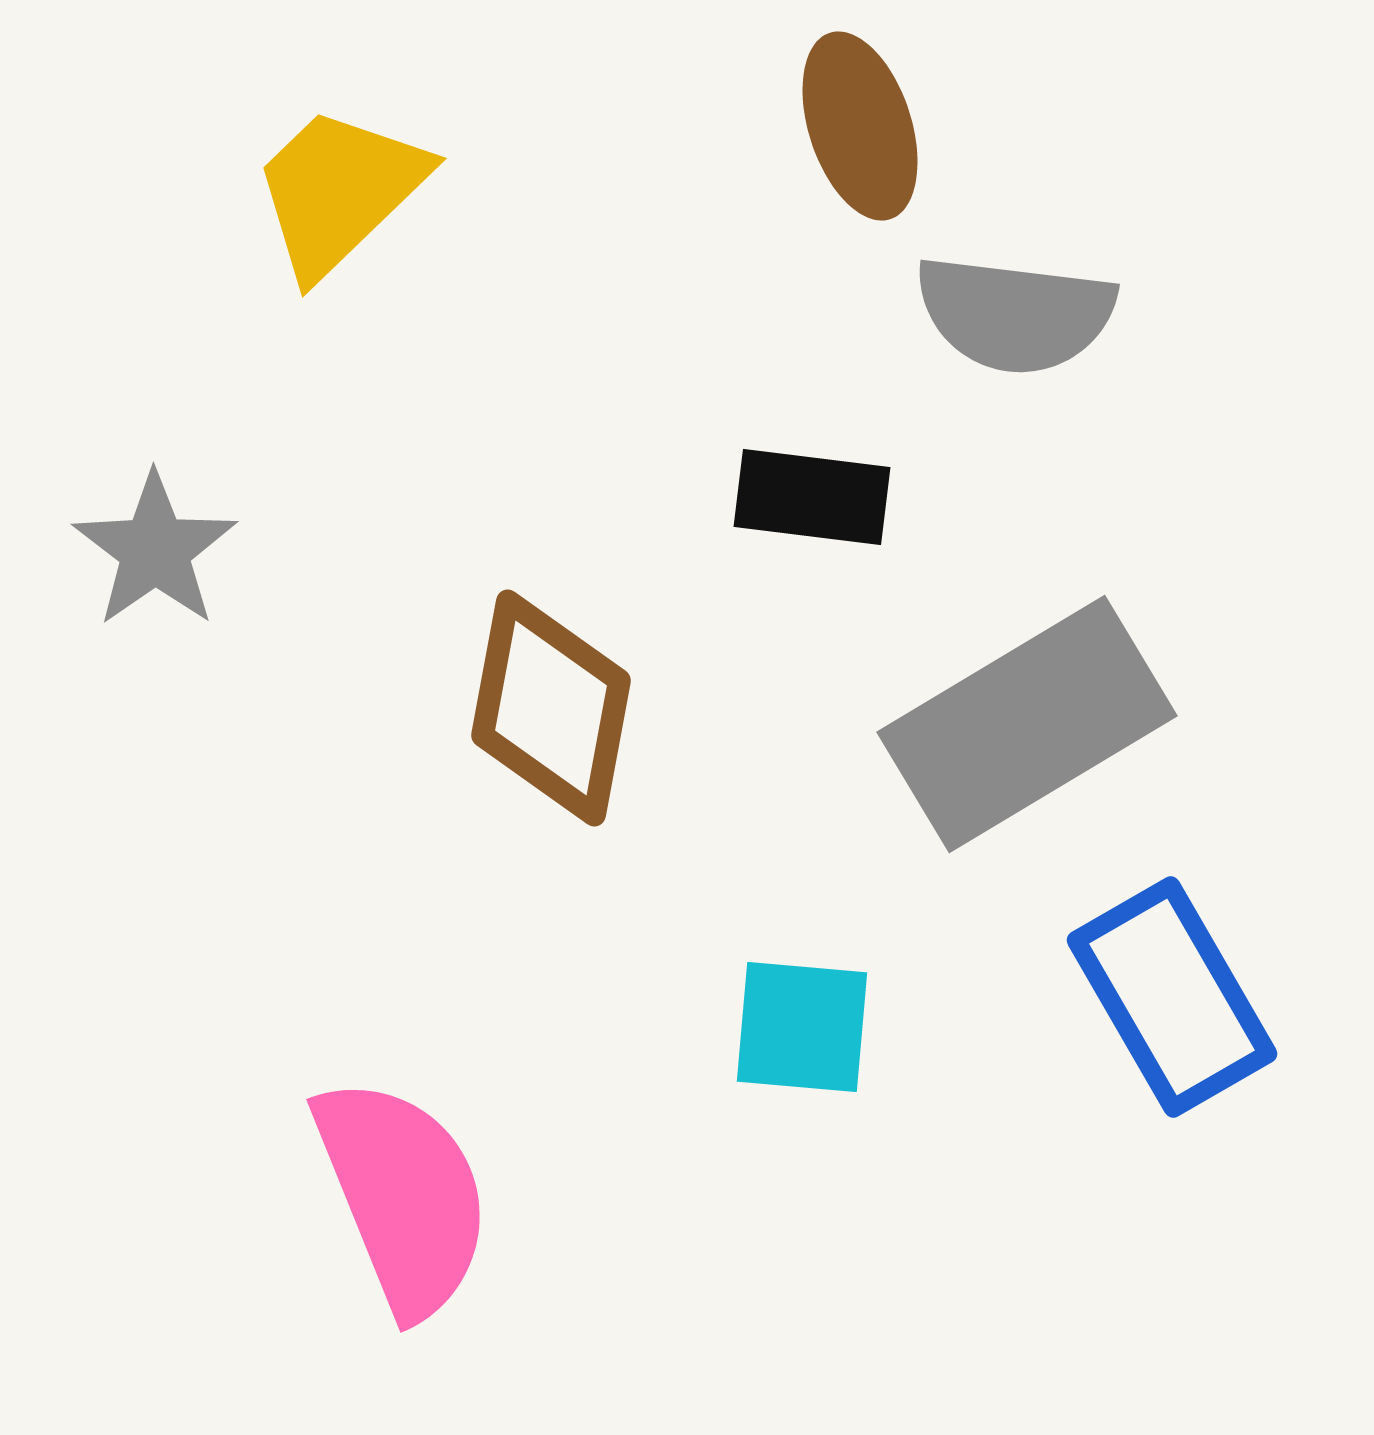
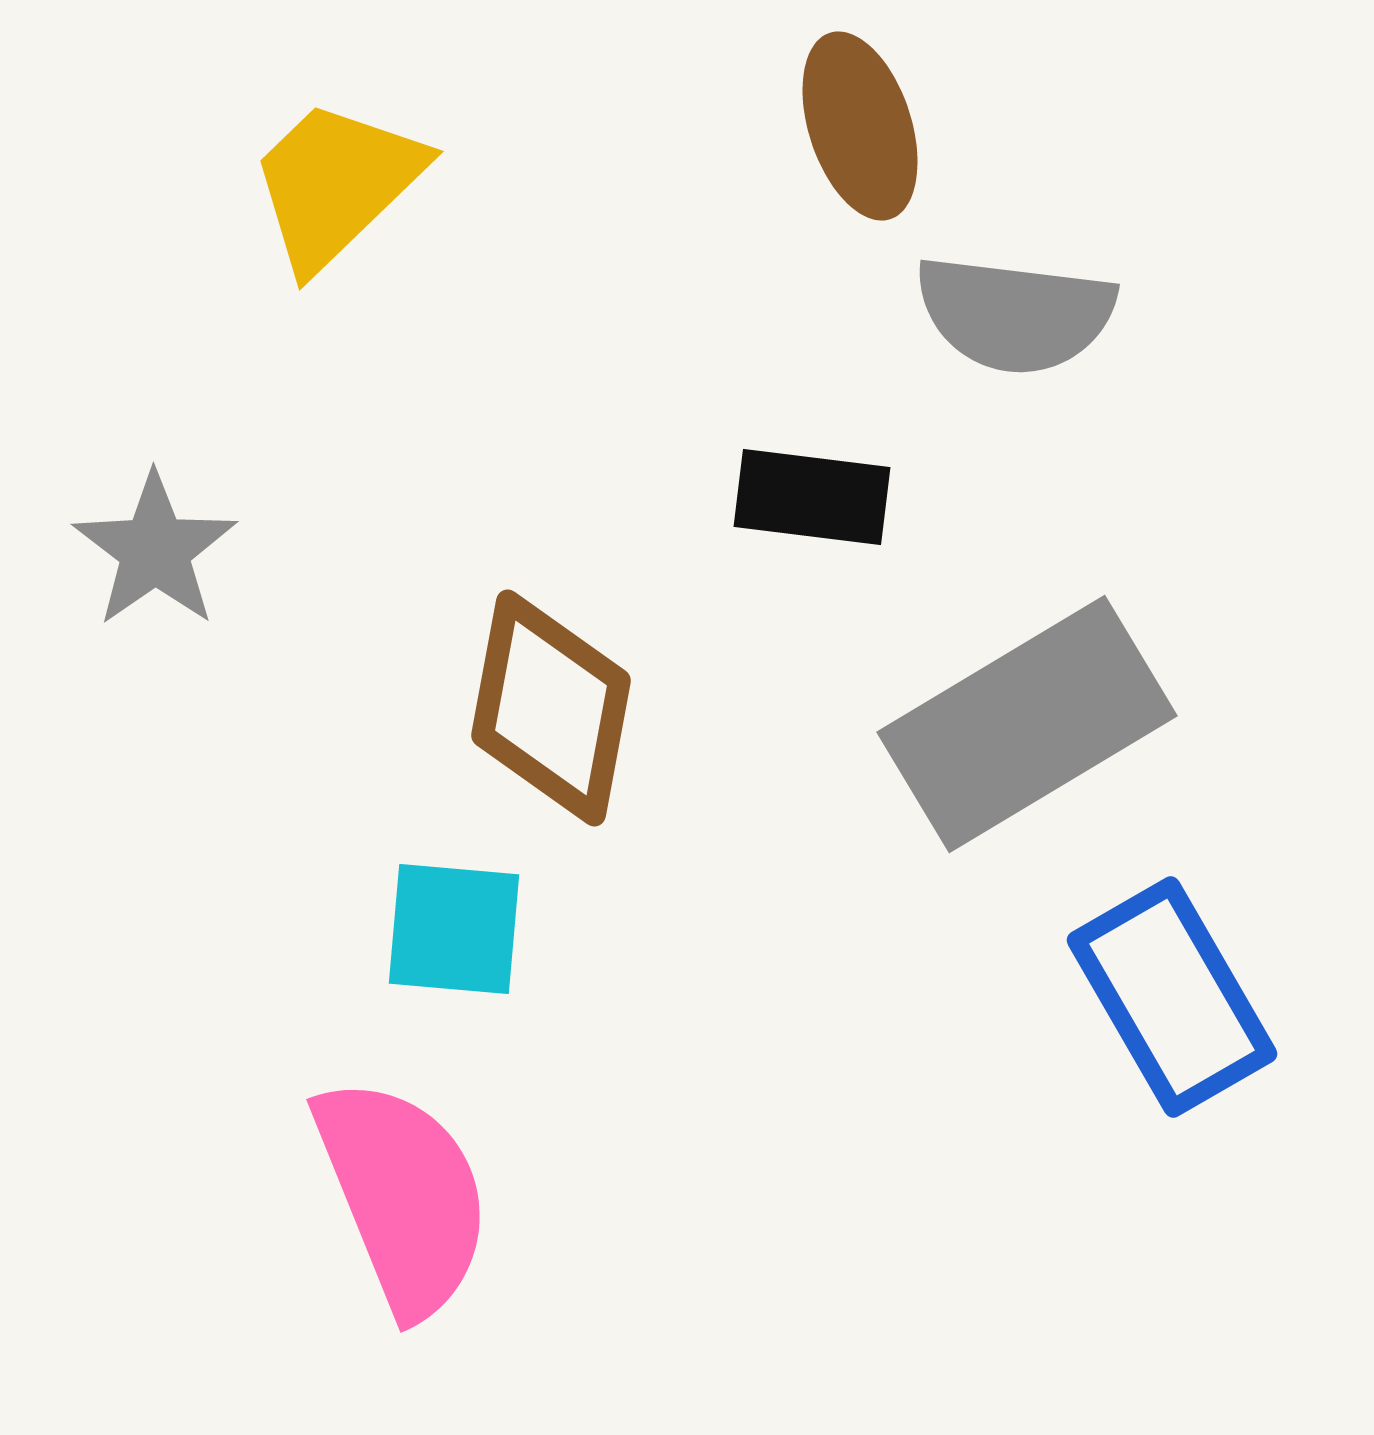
yellow trapezoid: moved 3 px left, 7 px up
cyan square: moved 348 px left, 98 px up
